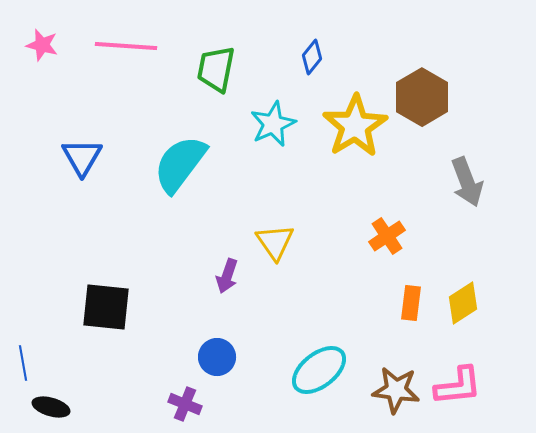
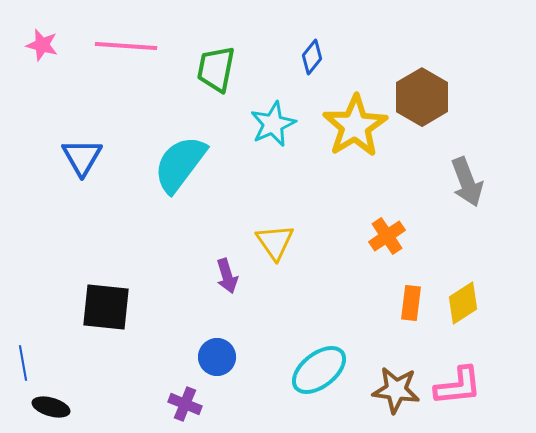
purple arrow: rotated 36 degrees counterclockwise
